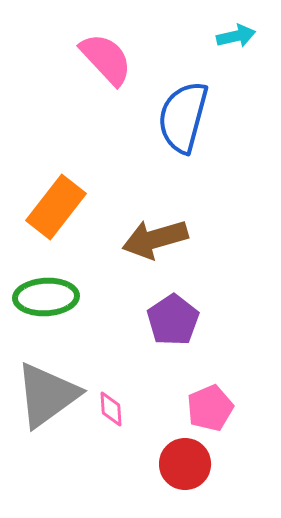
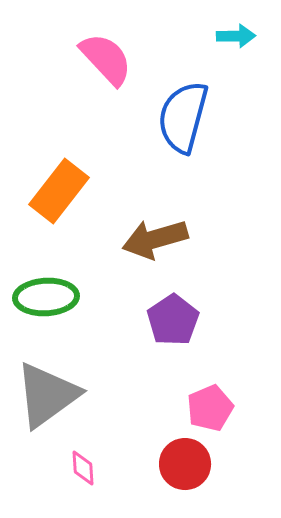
cyan arrow: rotated 12 degrees clockwise
orange rectangle: moved 3 px right, 16 px up
pink diamond: moved 28 px left, 59 px down
